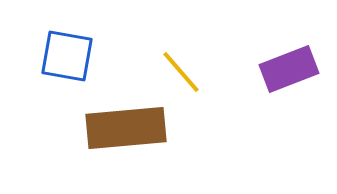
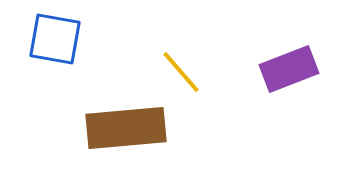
blue square: moved 12 px left, 17 px up
